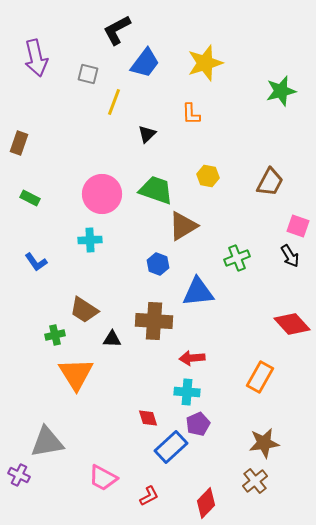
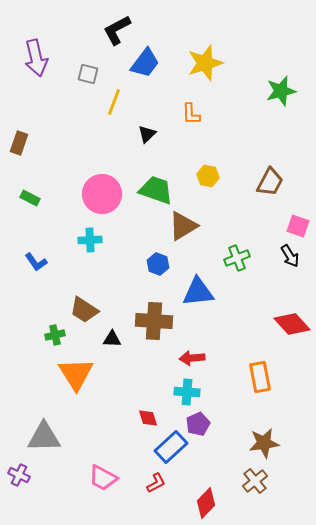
orange rectangle at (260, 377): rotated 40 degrees counterclockwise
gray triangle at (47, 442): moved 3 px left, 5 px up; rotated 9 degrees clockwise
red L-shape at (149, 496): moved 7 px right, 13 px up
